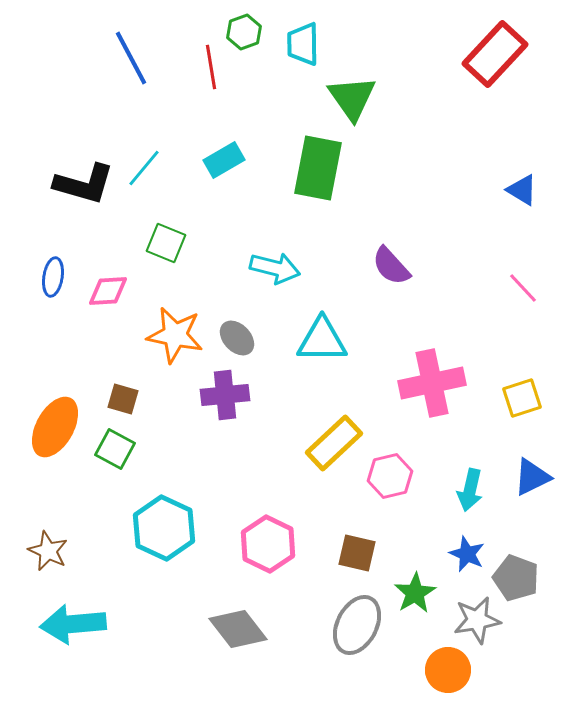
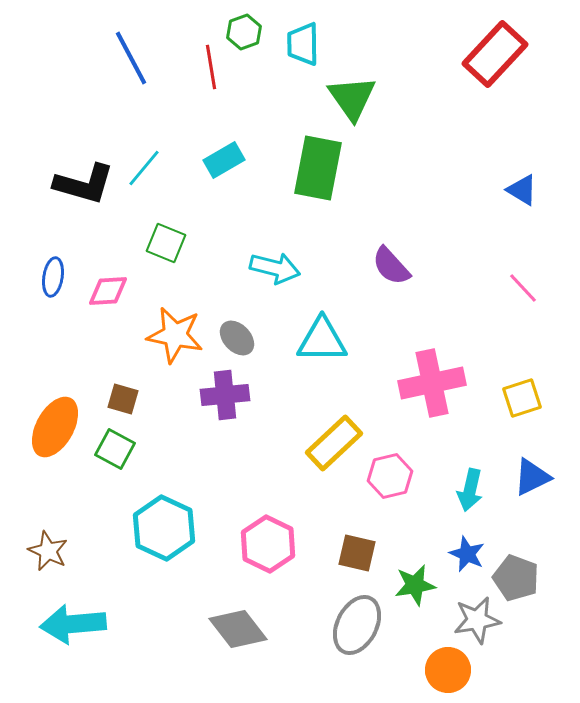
green star at (415, 593): moved 8 px up; rotated 21 degrees clockwise
